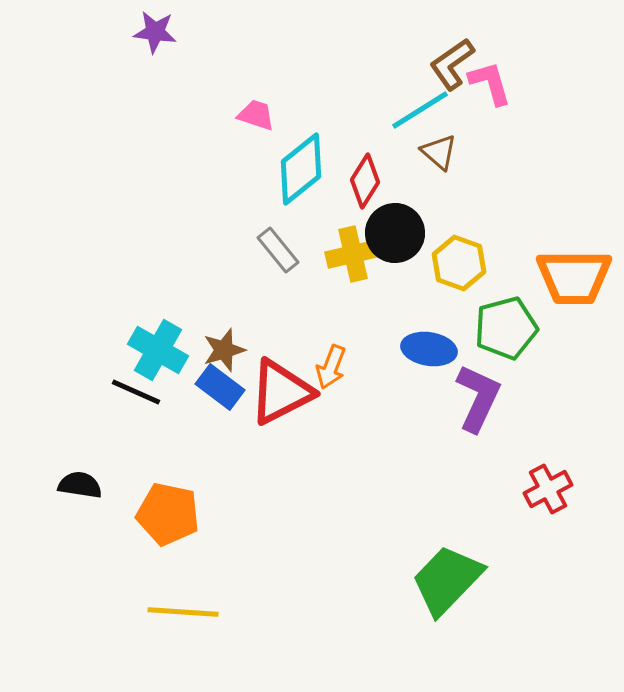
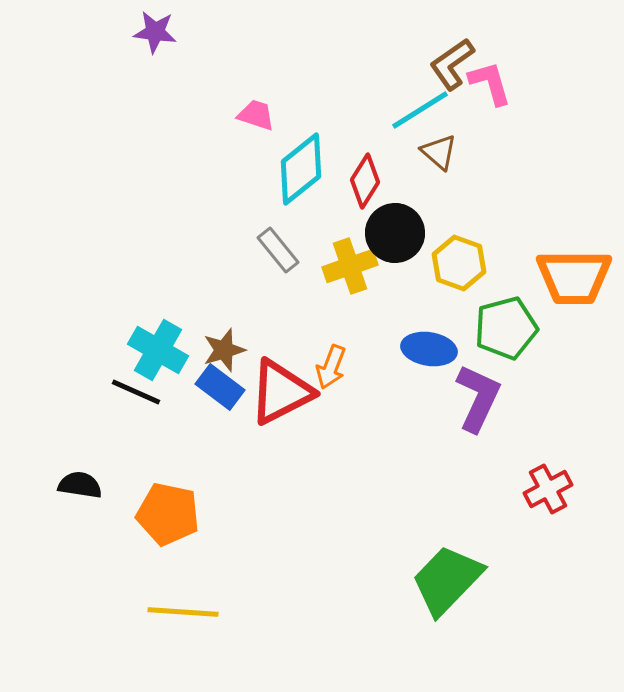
yellow cross: moved 3 px left, 12 px down; rotated 6 degrees counterclockwise
